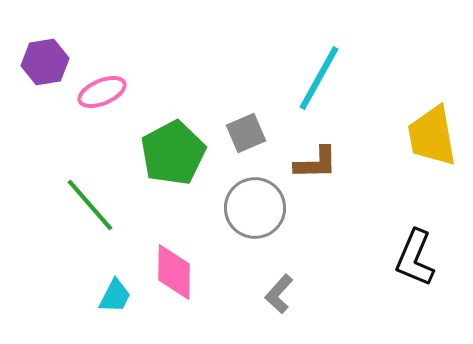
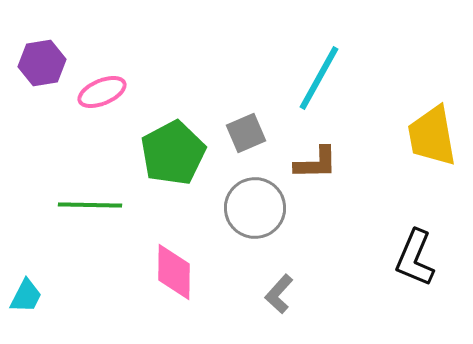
purple hexagon: moved 3 px left, 1 px down
green line: rotated 48 degrees counterclockwise
cyan trapezoid: moved 89 px left
